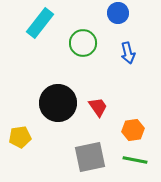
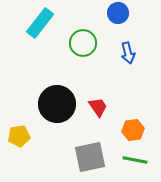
black circle: moved 1 px left, 1 px down
yellow pentagon: moved 1 px left, 1 px up
